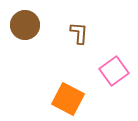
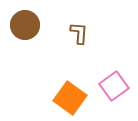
pink square: moved 15 px down
orange square: moved 2 px right, 1 px up; rotated 8 degrees clockwise
